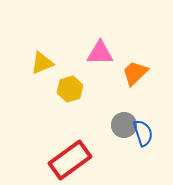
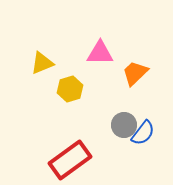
blue semicircle: rotated 56 degrees clockwise
